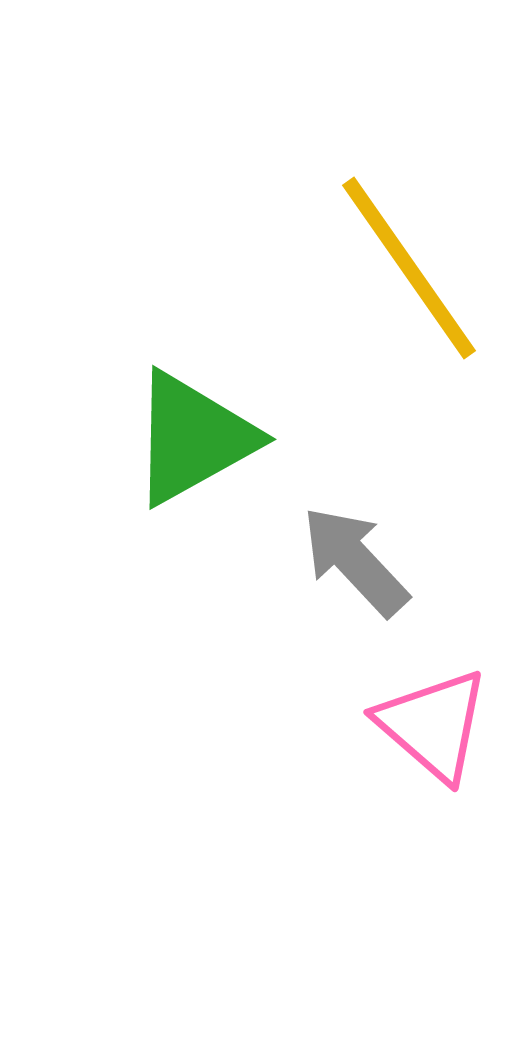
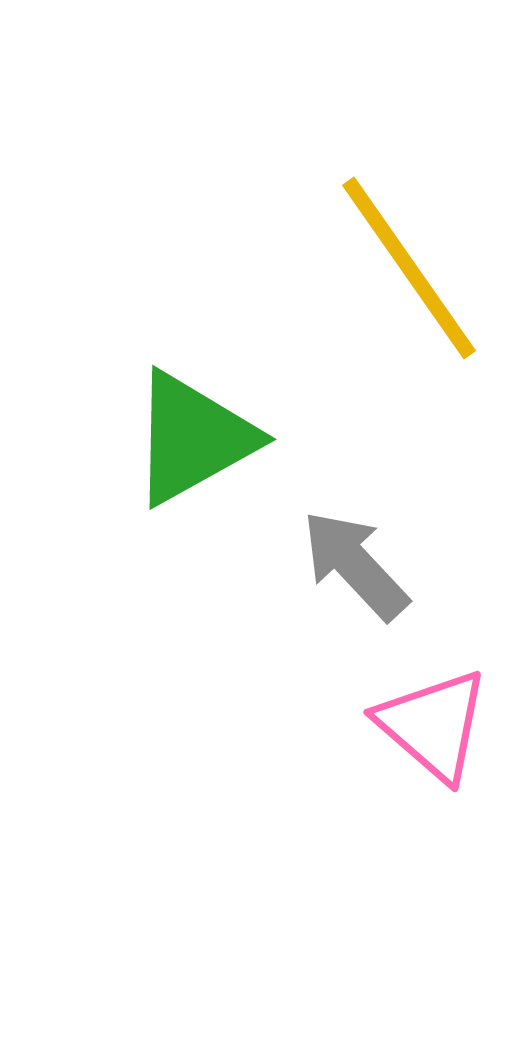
gray arrow: moved 4 px down
